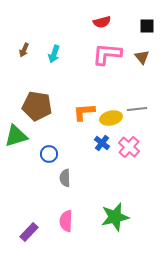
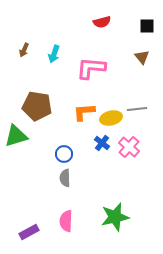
pink L-shape: moved 16 px left, 14 px down
blue circle: moved 15 px right
purple rectangle: rotated 18 degrees clockwise
